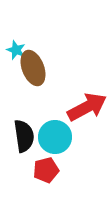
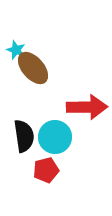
brown ellipse: rotated 20 degrees counterclockwise
red arrow: rotated 27 degrees clockwise
